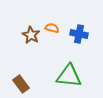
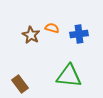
blue cross: rotated 18 degrees counterclockwise
brown rectangle: moved 1 px left
